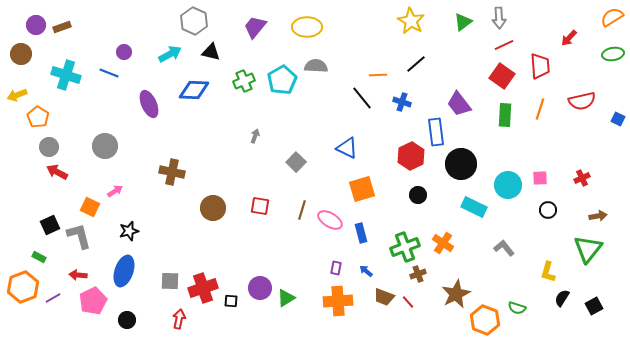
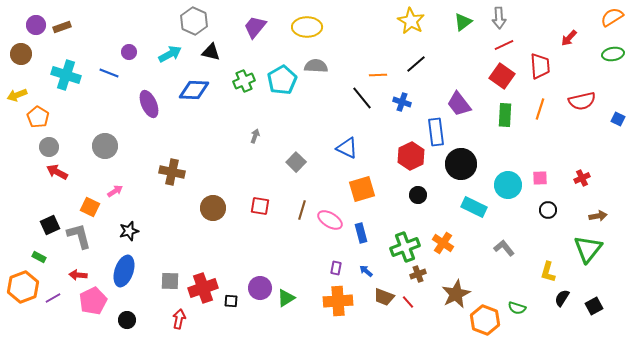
purple circle at (124, 52): moved 5 px right
